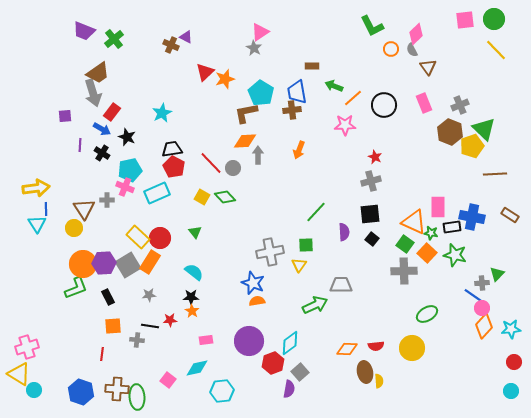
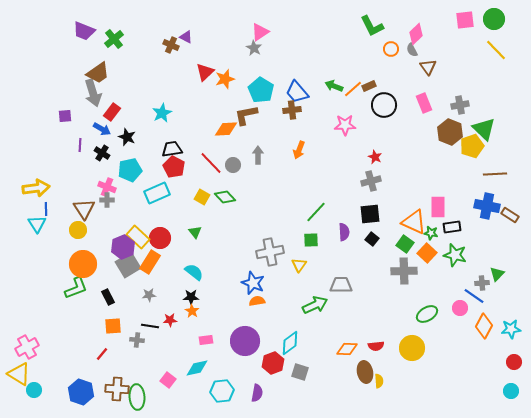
brown rectangle at (312, 66): moved 57 px right, 20 px down; rotated 24 degrees counterclockwise
blue trapezoid at (297, 92): rotated 30 degrees counterclockwise
cyan pentagon at (261, 93): moved 3 px up
orange line at (353, 98): moved 9 px up
gray cross at (460, 105): rotated 12 degrees clockwise
brown L-shape at (246, 113): moved 2 px down
orange diamond at (245, 141): moved 19 px left, 12 px up
gray circle at (233, 168): moved 3 px up
pink cross at (125, 187): moved 18 px left
blue cross at (472, 217): moved 15 px right, 11 px up
yellow circle at (74, 228): moved 4 px right, 2 px down
green square at (306, 245): moved 5 px right, 5 px up
purple hexagon at (104, 263): moved 19 px right, 16 px up; rotated 20 degrees counterclockwise
pink circle at (482, 308): moved 22 px left
orange diamond at (484, 326): rotated 15 degrees counterclockwise
purple circle at (249, 341): moved 4 px left
pink cross at (27, 347): rotated 10 degrees counterclockwise
red line at (102, 354): rotated 32 degrees clockwise
gray square at (300, 372): rotated 30 degrees counterclockwise
purple semicircle at (289, 389): moved 32 px left, 4 px down
